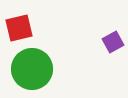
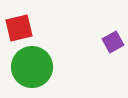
green circle: moved 2 px up
